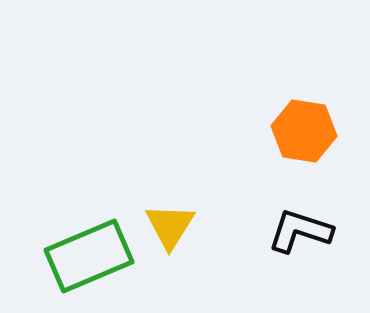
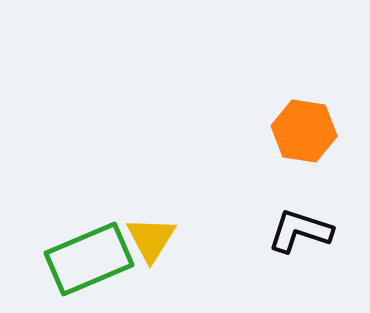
yellow triangle: moved 19 px left, 13 px down
green rectangle: moved 3 px down
